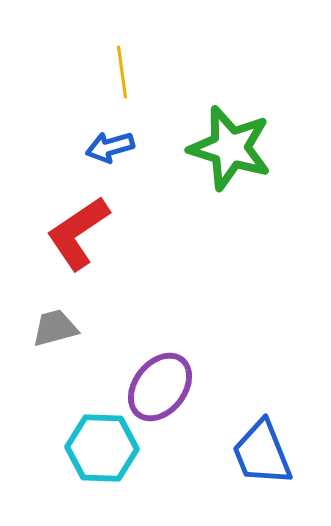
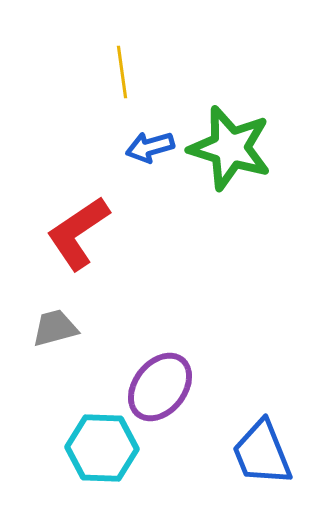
blue arrow: moved 40 px right
